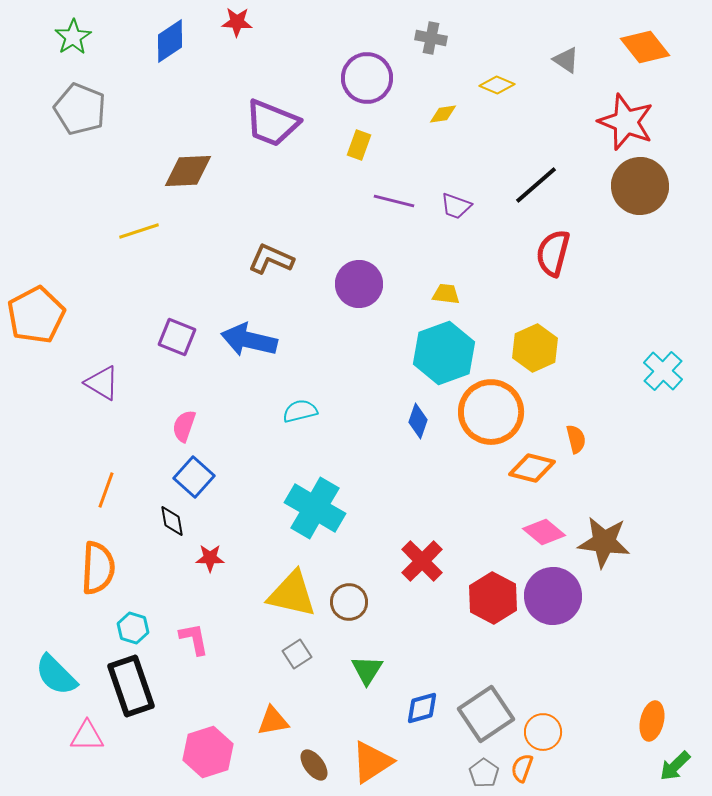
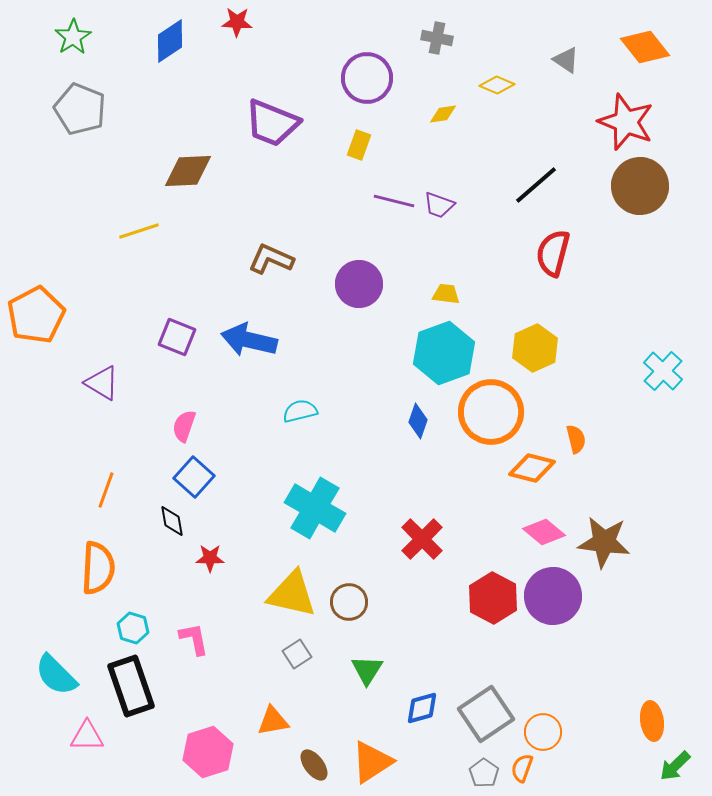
gray cross at (431, 38): moved 6 px right
purple trapezoid at (456, 206): moved 17 px left, 1 px up
red cross at (422, 561): moved 22 px up
orange ellipse at (652, 721): rotated 21 degrees counterclockwise
